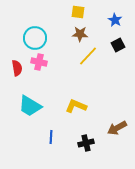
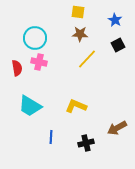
yellow line: moved 1 px left, 3 px down
